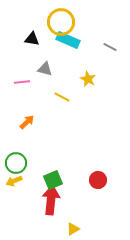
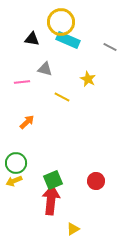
red circle: moved 2 px left, 1 px down
